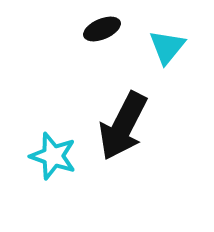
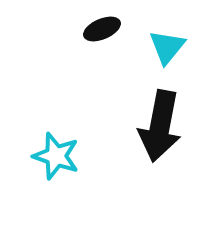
black arrow: moved 37 px right; rotated 16 degrees counterclockwise
cyan star: moved 3 px right
